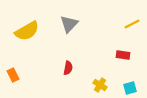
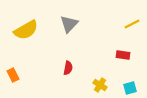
yellow semicircle: moved 1 px left, 1 px up
